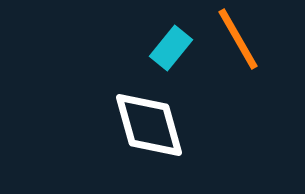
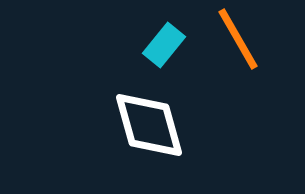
cyan rectangle: moved 7 px left, 3 px up
